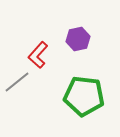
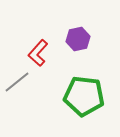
red L-shape: moved 2 px up
